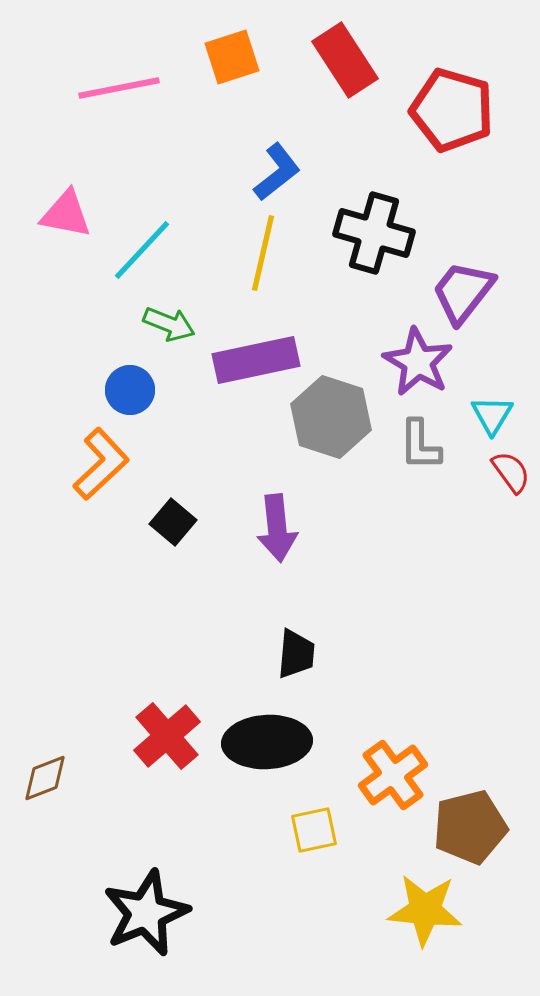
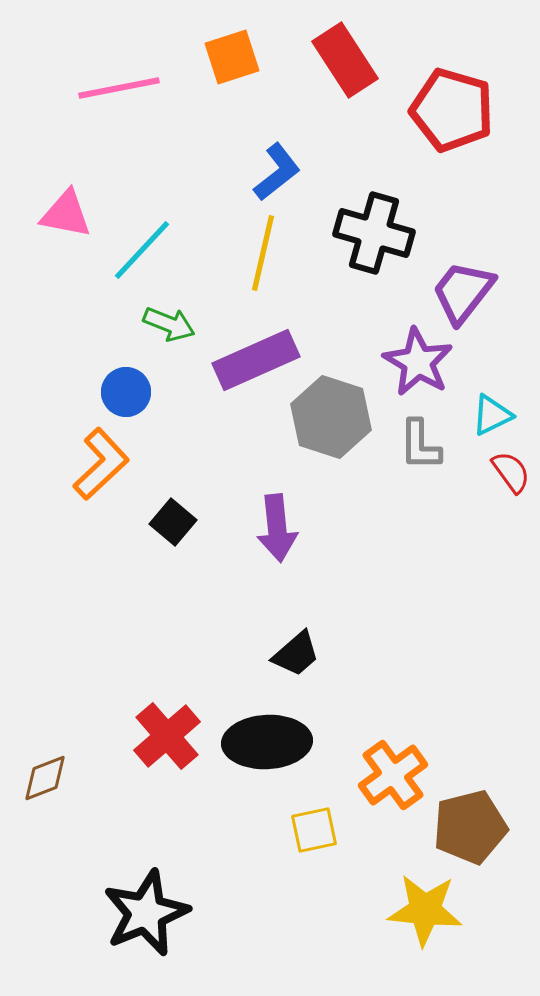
purple rectangle: rotated 12 degrees counterclockwise
blue circle: moved 4 px left, 2 px down
cyan triangle: rotated 33 degrees clockwise
black trapezoid: rotated 44 degrees clockwise
